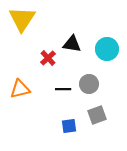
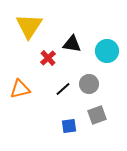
yellow triangle: moved 7 px right, 7 px down
cyan circle: moved 2 px down
black line: rotated 42 degrees counterclockwise
